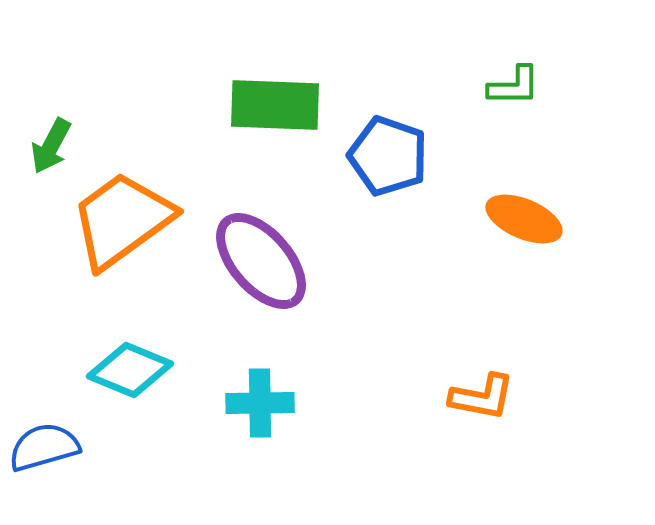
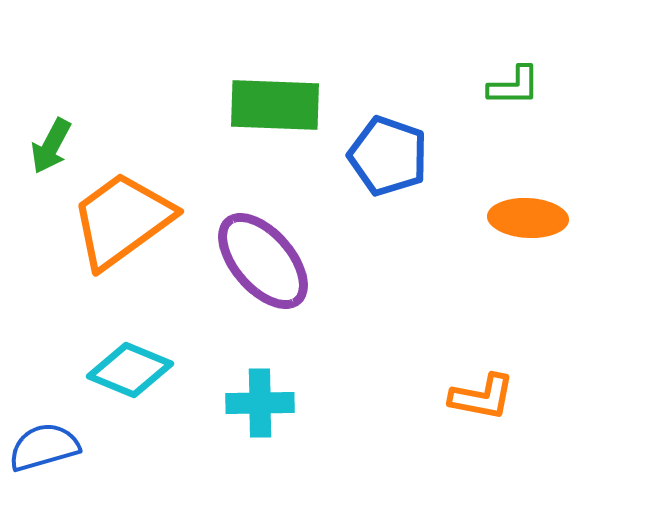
orange ellipse: moved 4 px right, 1 px up; rotated 20 degrees counterclockwise
purple ellipse: moved 2 px right
